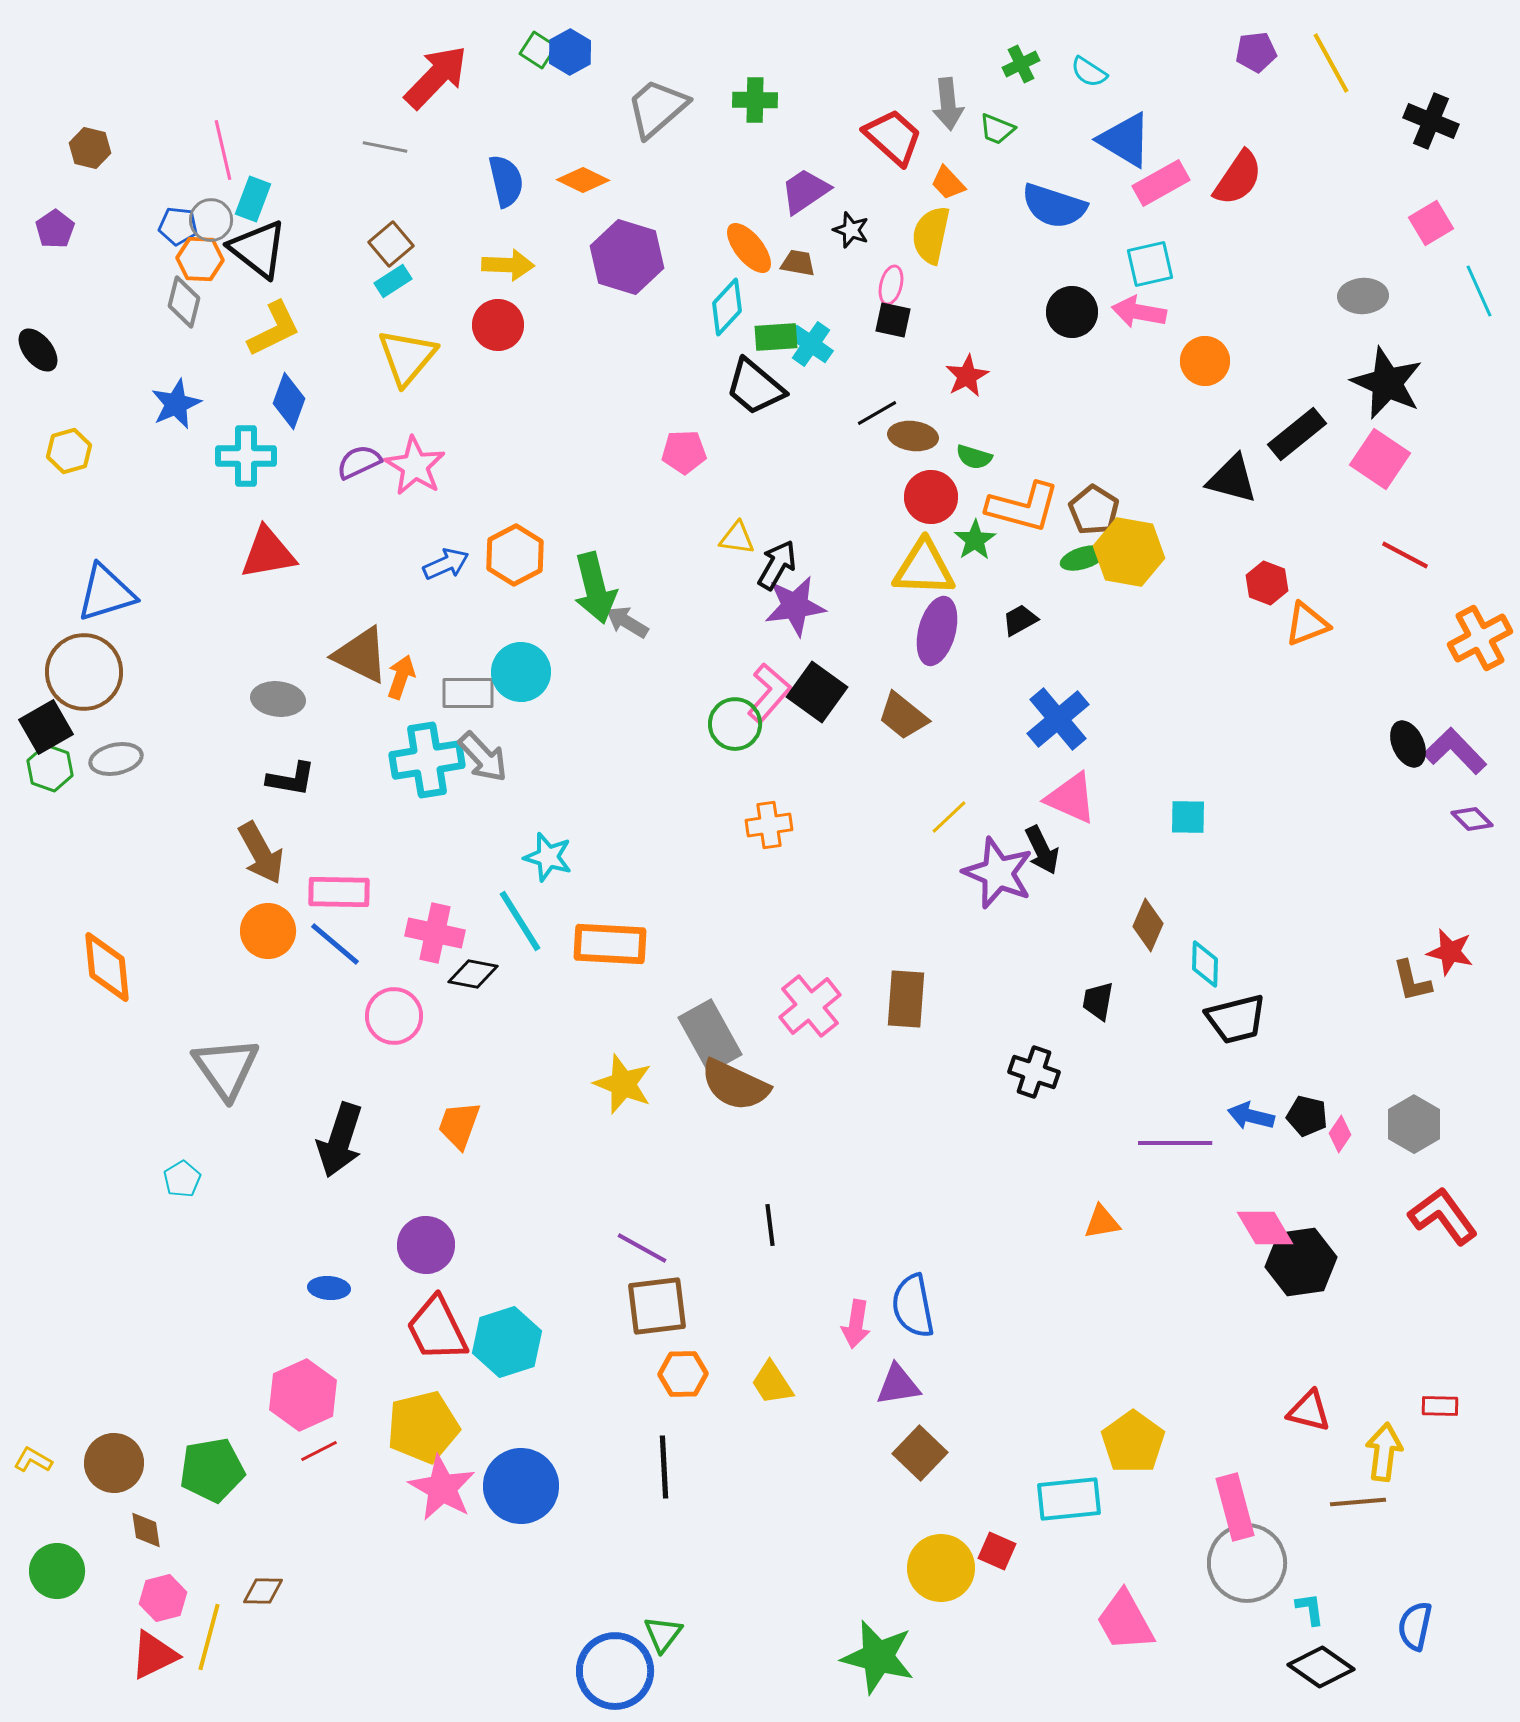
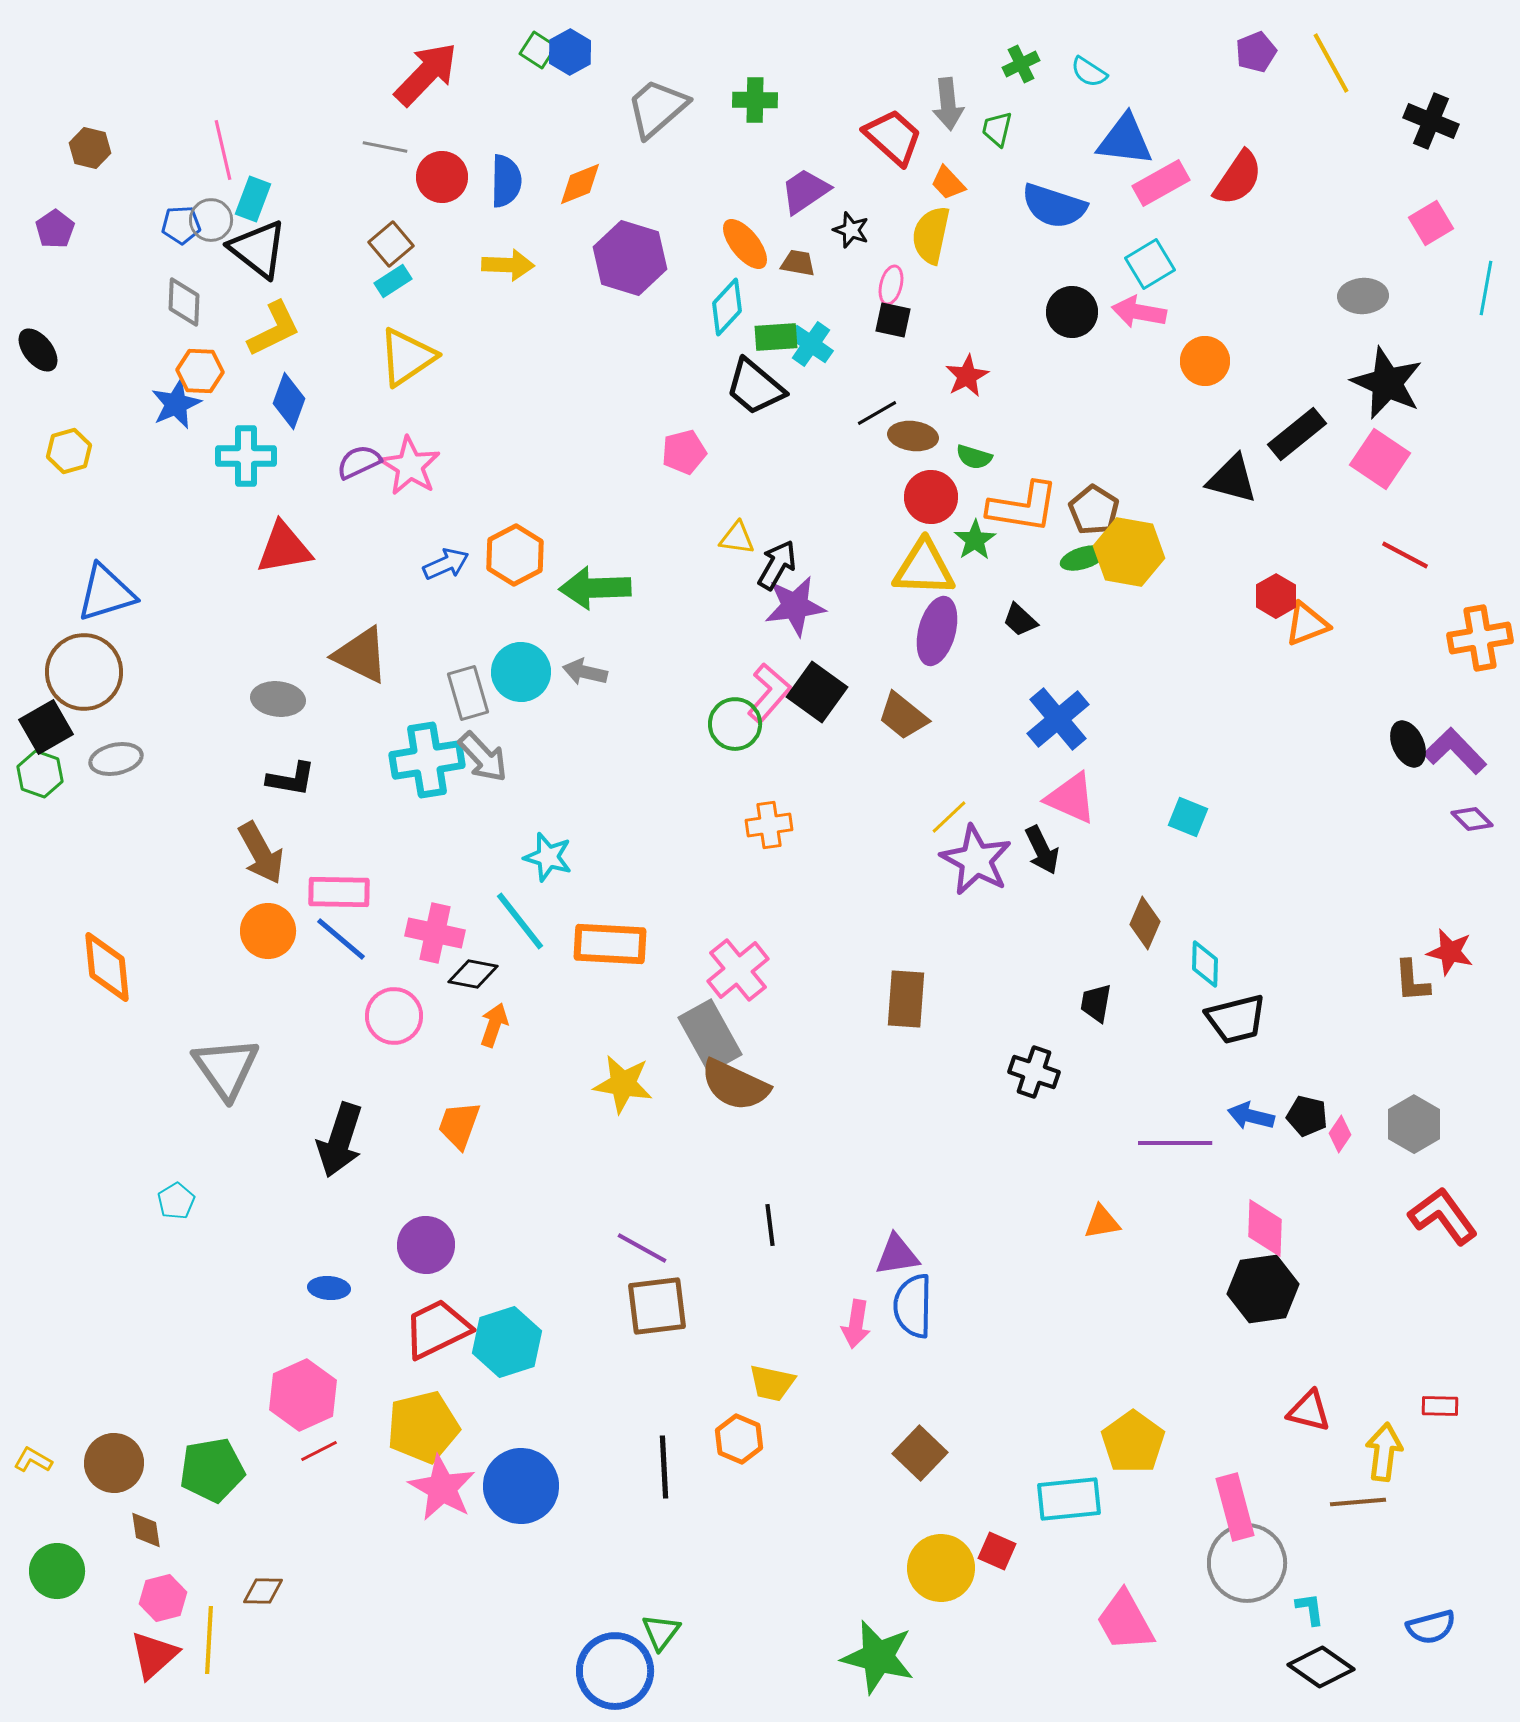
purple pentagon at (1256, 52): rotated 15 degrees counterclockwise
red arrow at (436, 77): moved 10 px left, 3 px up
green trapezoid at (997, 129): rotated 81 degrees clockwise
blue triangle at (1125, 140): rotated 24 degrees counterclockwise
orange diamond at (583, 180): moved 3 px left, 4 px down; rotated 48 degrees counterclockwise
blue semicircle at (506, 181): rotated 14 degrees clockwise
blue pentagon at (178, 226): moved 3 px right, 1 px up; rotated 9 degrees counterclockwise
orange ellipse at (749, 248): moved 4 px left, 4 px up
purple hexagon at (627, 257): moved 3 px right, 1 px down
orange hexagon at (200, 259): moved 112 px down
cyan square at (1150, 264): rotated 18 degrees counterclockwise
cyan line at (1479, 291): moved 7 px right, 3 px up; rotated 34 degrees clockwise
gray diamond at (184, 302): rotated 12 degrees counterclockwise
red circle at (498, 325): moved 56 px left, 148 px up
yellow triangle at (407, 357): rotated 16 degrees clockwise
pink pentagon at (684, 452): rotated 12 degrees counterclockwise
pink star at (415, 466): moved 5 px left
orange L-shape at (1023, 507): rotated 6 degrees counterclockwise
red triangle at (268, 553): moved 16 px right, 5 px up
red hexagon at (1267, 583): moved 9 px right, 13 px down; rotated 9 degrees clockwise
green arrow at (595, 588): rotated 102 degrees clockwise
black trapezoid at (1020, 620): rotated 108 degrees counterclockwise
gray arrow at (627, 622): moved 42 px left, 50 px down; rotated 18 degrees counterclockwise
orange cross at (1480, 638): rotated 18 degrees clockwise
orange arrow at (401, 677): moved 93 px right, 348 px down
gray rectangle at (468, 693): rotated 74 degrees clockwise
green hexagon at (50, 768): moved 10 px left, 6 px down
cyan square at (1188, 817): rotated 21 degrees clockwise
purple star at (998, 873): moved 22 px left, 13 px up; rotated 6 degrees clockwise
cyan line at (520, 921): rotated 6 degrees counterclockwise
brown diamond at (1148, 925): moved 3 px left, 2 px up
blue line at (335, 944): moved 6 px right, 5 px up
brown L-shape at (1412, 981): rotated 9 degrees clockwise
black trapezoid at (1098, 1001): moved 2 px left, 2 px down
pink cross at (810, 1006): moved 72 px left, 36 px up
yellow star at (623, 1084): rotated 12 degrees counterclockwise
cyan pentagon at (182, 1179): moved 6 px left, 22 px down
pink diamond at (1265, 1228): rotated 32 degrees clockwise
black hexagon at (1301, 1262): moved 38 px left, 27 px down
blue semicircle at (913, 1306): rotated 12 degrees clockwise
red trapezoid at (437, 1329): rotated 90 degrees clockwise
orange hexagon at (683, 1374): moved 56 px right, 65 px down; rotated 24 degrees clockwise
yellow trapezoid at (772, 1383): rotated 45 degrees counterclockwise
purple triangle at (898, 1385): moved 1 px left, 130 px up
blue semicircle at (1415, 1626): moved 16 px right, 1 px down; rotated 117 degrees counterclockwise
green triangle at (663, 1634): moved 2 px left, 2 px up
yellow line at (209, 1637): moved 3 px down; rotated 12 degrees counterclockwise
red triangle at (154, 1655): rotated 16 degrees counterclockwise
